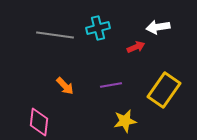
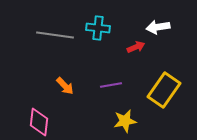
cyan cross: rotated 20 degrees clockwise
